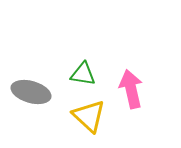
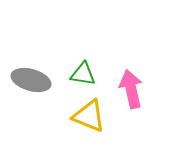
gray ellipse: moved 12 px up
yellow triangle: rotated 21 degrees counterclockwise
